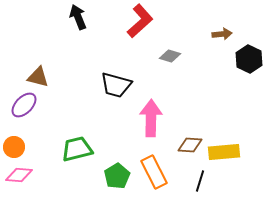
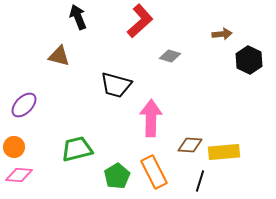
black hexagon: moved 1 px down
brown triangle: moved 21 px right, 21 px up
